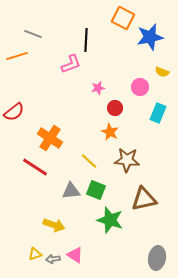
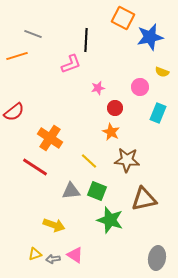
orange star: moved 1 px right
green square: moved 1 px right, 1 px down
